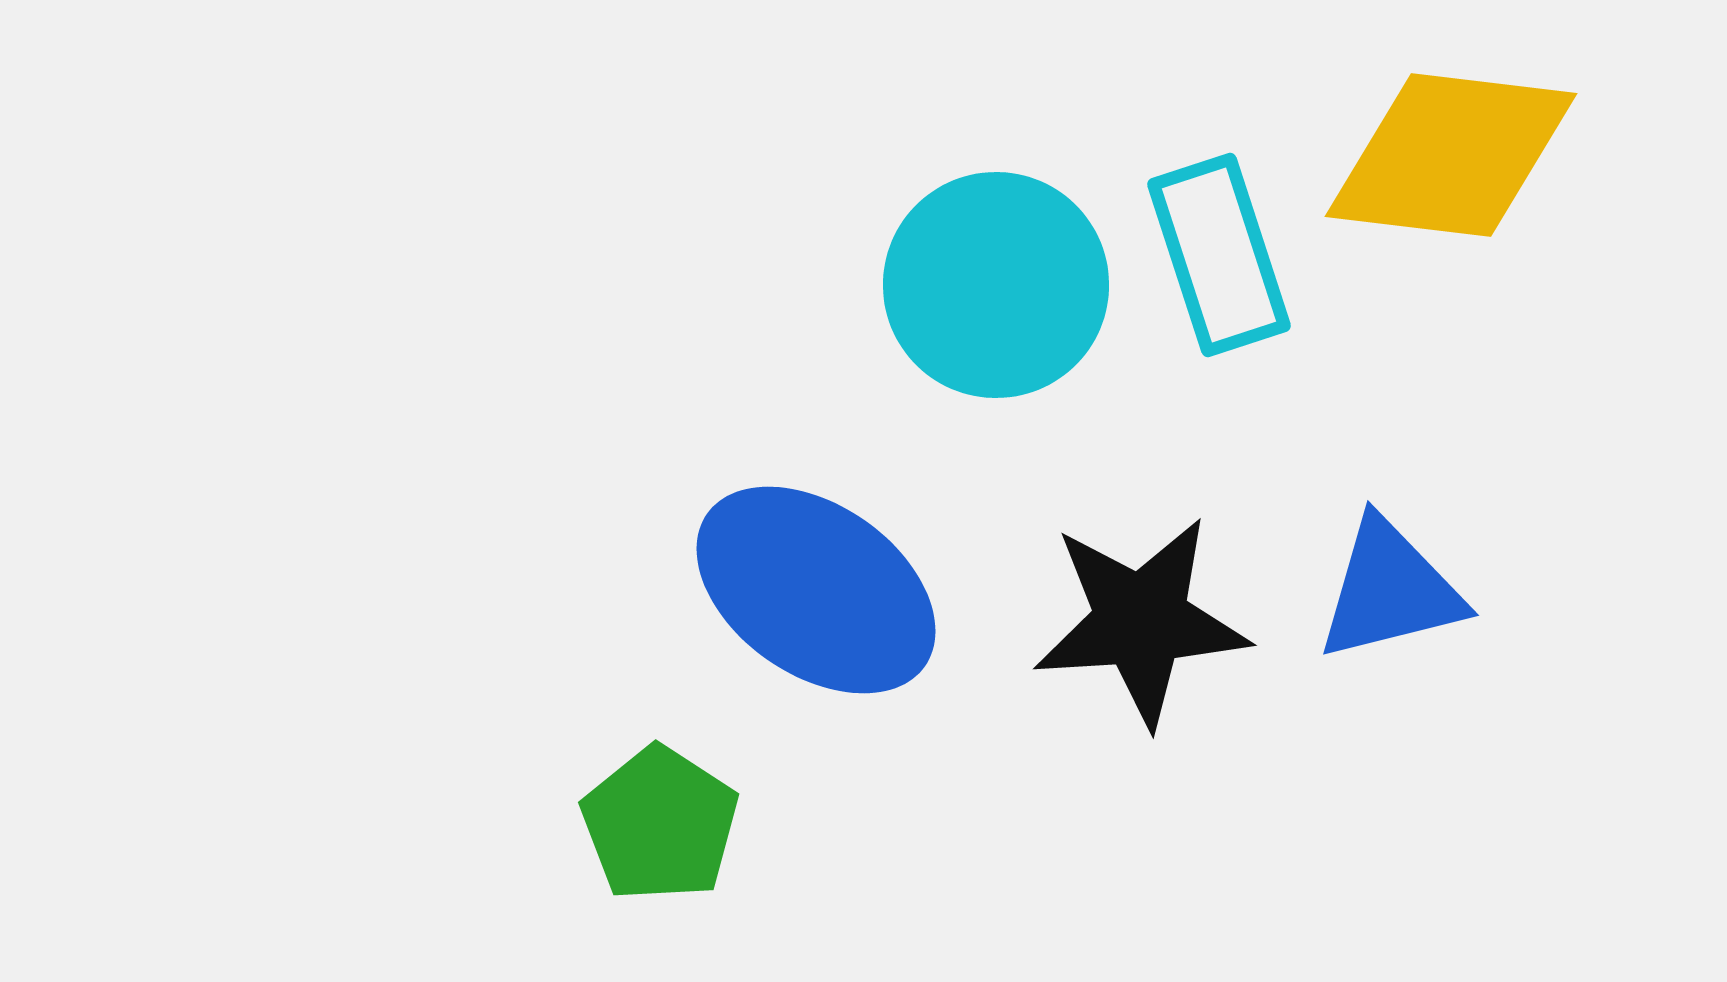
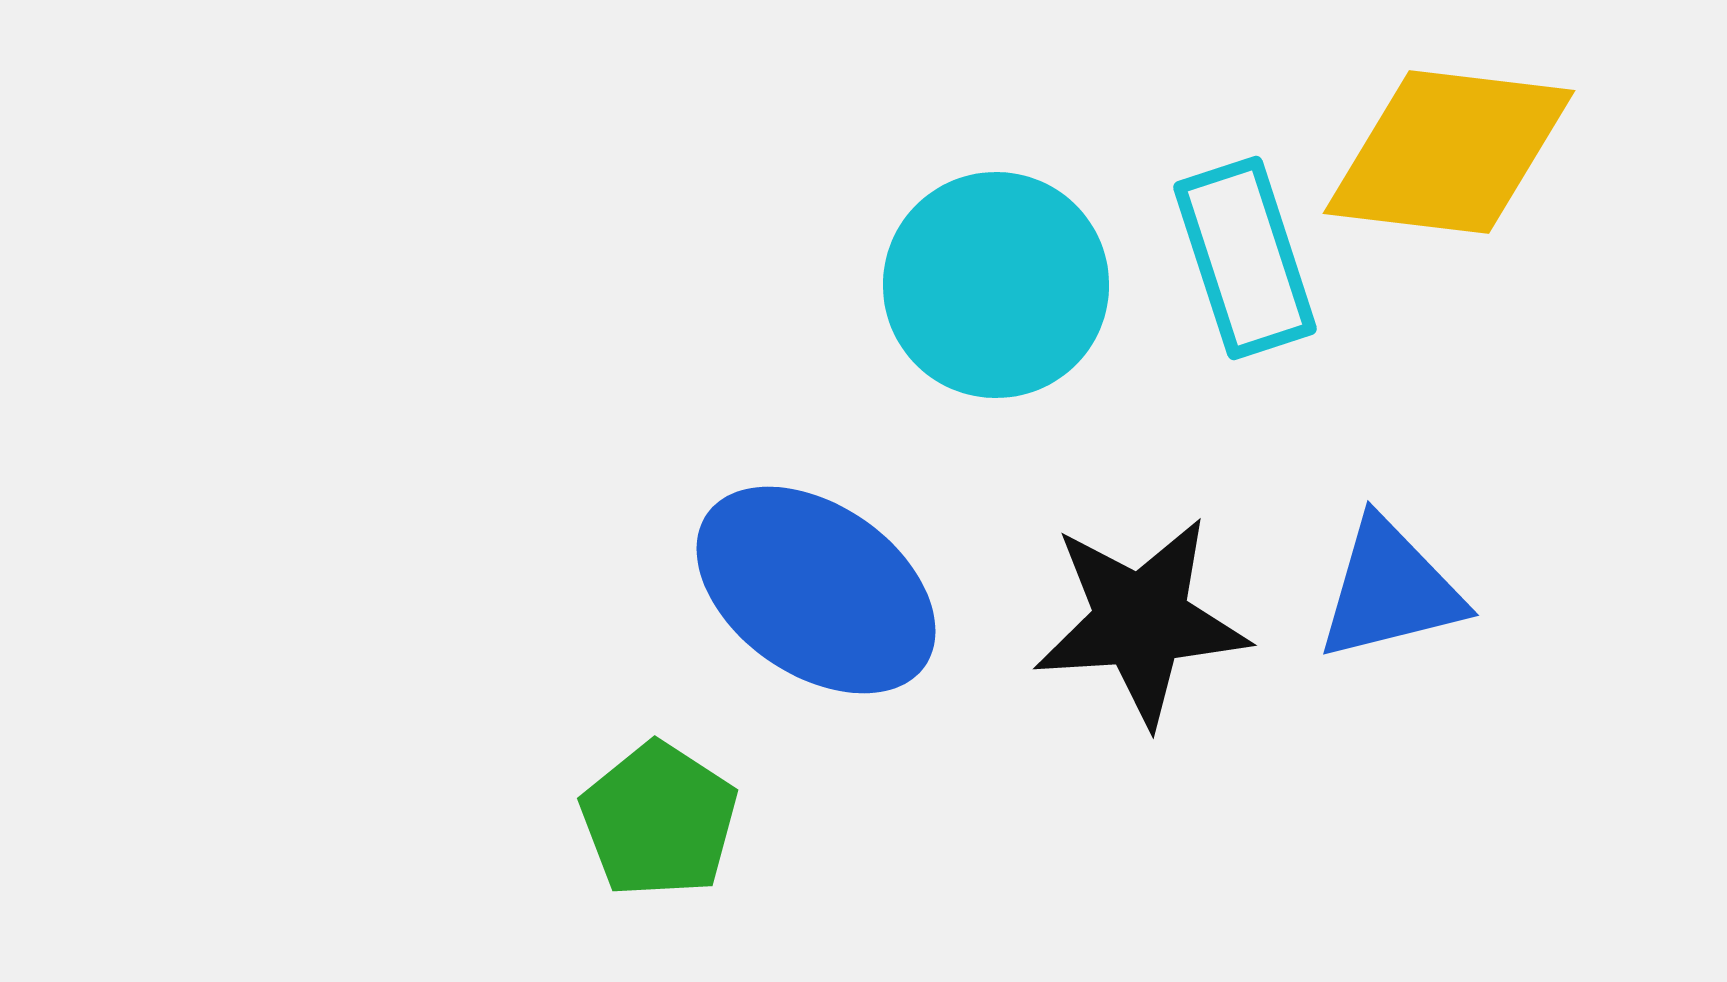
yellow diamond: moved 2 px left, 3 px up
cyan rectangle: moved 26 px right, 3 px down
green pentagon: moved 1 px left, 4 px up
